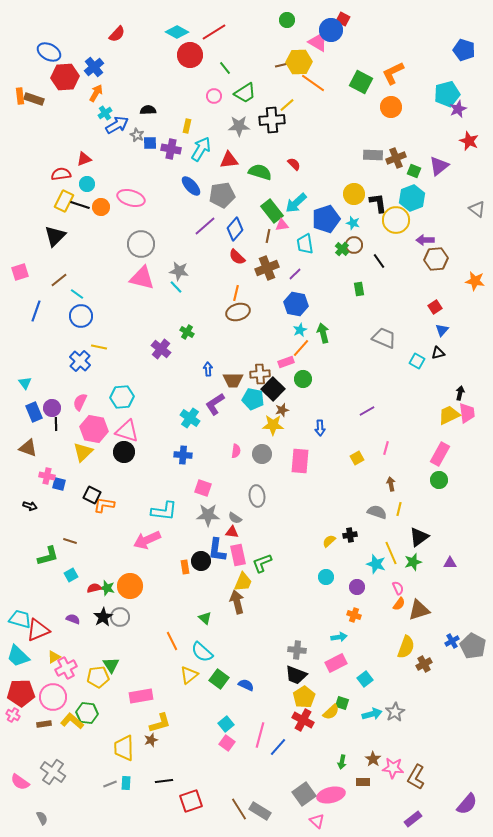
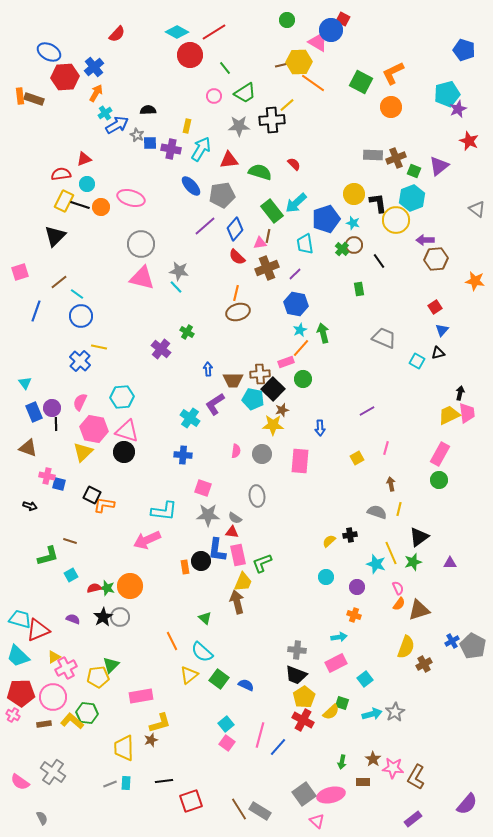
pink triangle at (282, 225): moved 22 px left, 18 px down
brown line at (59, 280): moved 2 px down
green triangle at (111, 665): rotated 18 degrees clockwise
